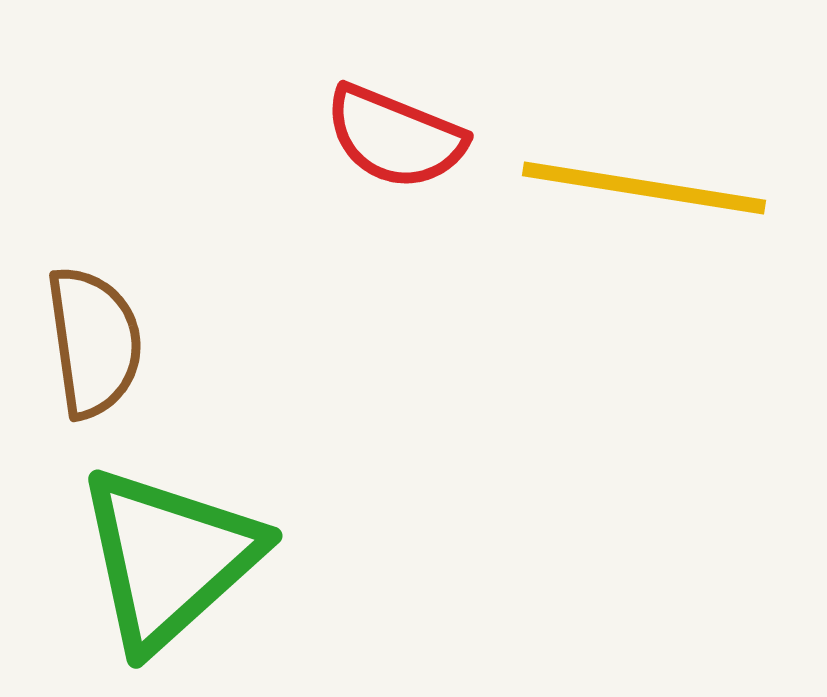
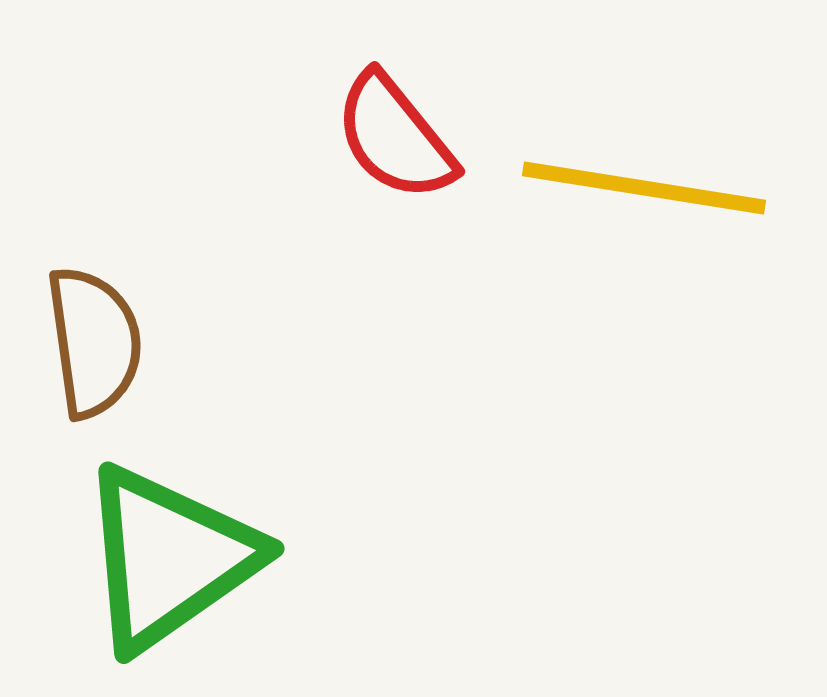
red semicircle: rotated 29 degrees clockwise
green triangle: rotated 7 degrees clockwise
